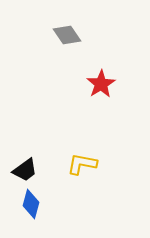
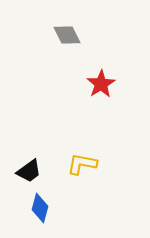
gray diamond: rotated 8 degrees clockwise
black trapezoid: moved 4 px right, 1 px down
blue diamond: moved 9 px right, 4 px down
